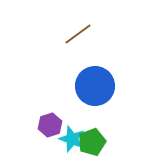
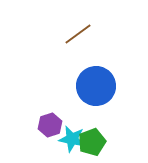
blue circle: moved 1 px right
cyan star: rotated 8 degrees counterclockwise
